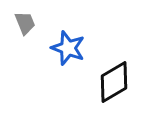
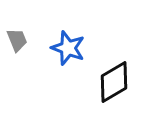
gray trapezoid: moved 8 px left, 17 px down
